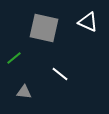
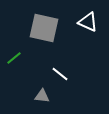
gray triangle: moved 18 px right, 4 px down
